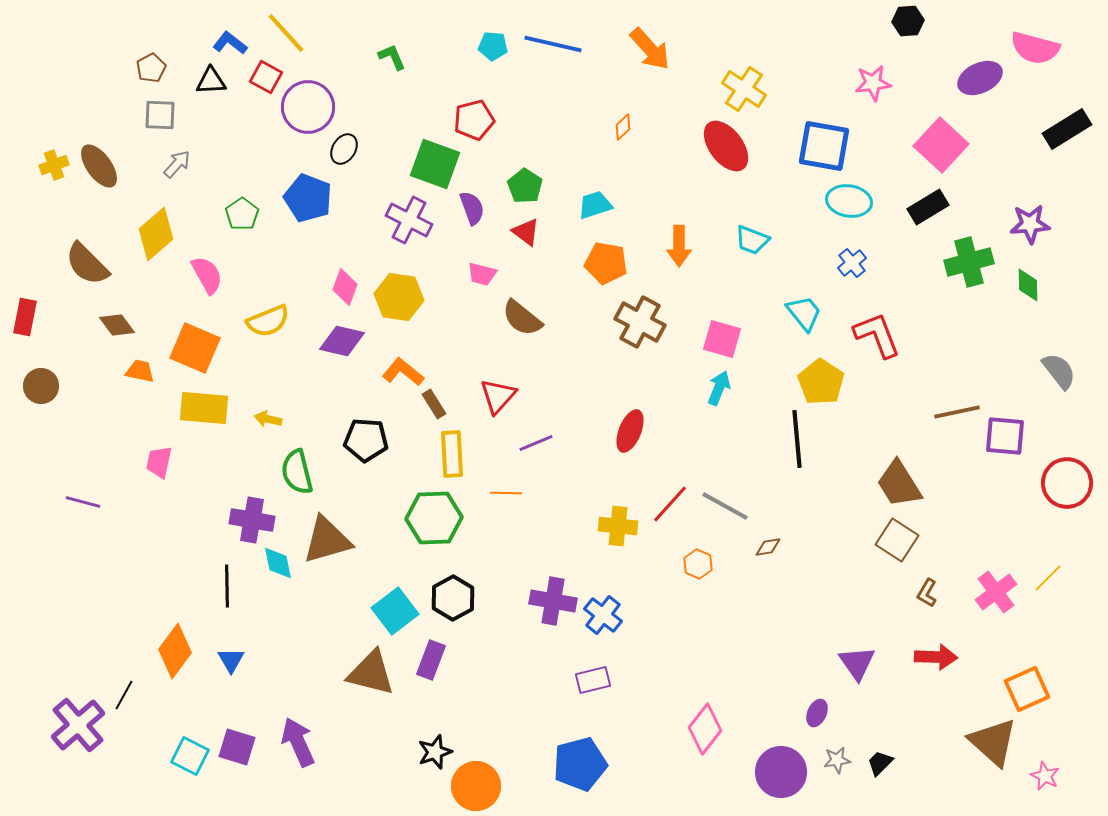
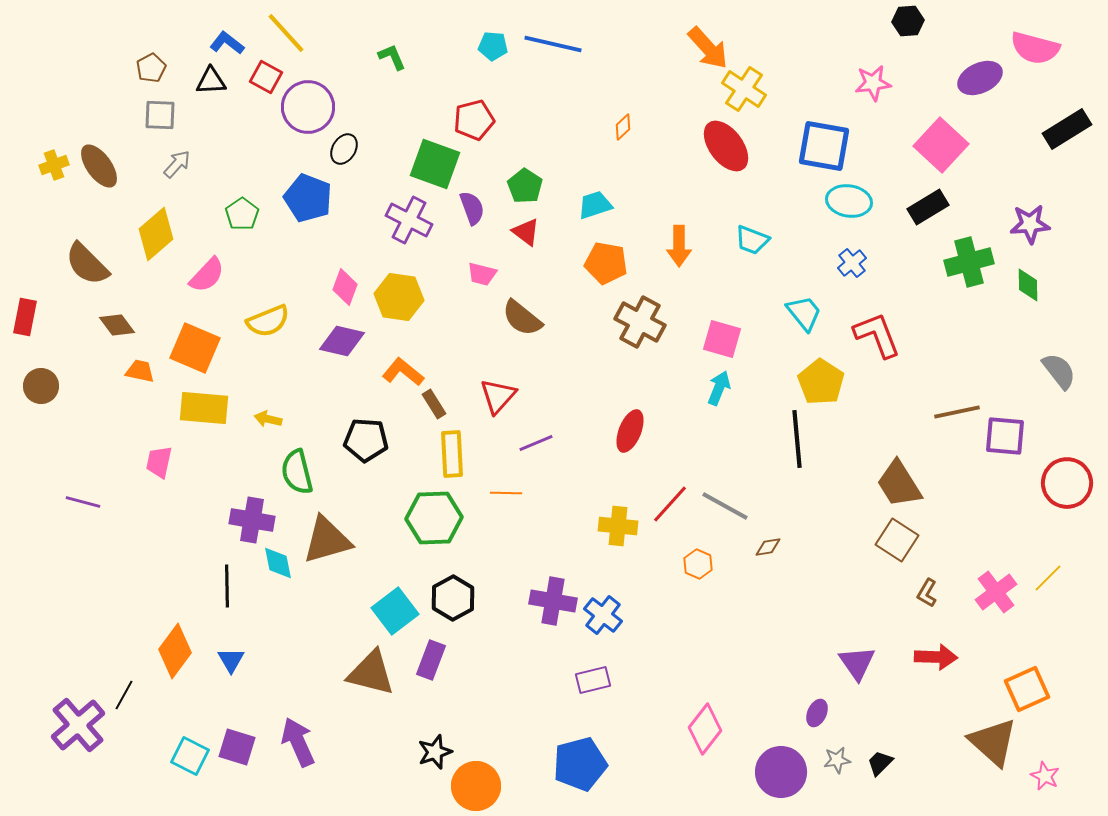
blue L-shape at (230, 43): moved 3 px left
orange arrow at (650, 49): moved 58 px right, 1 px up
pink semicircle at (207, 275): rotated 72 degrees clockwise
